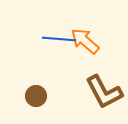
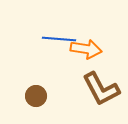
orange arrow: moved 1 px right, 8 px down; rotated 148 degrees clockwise
brown L-shape: moved 3 px left, 3 px up
